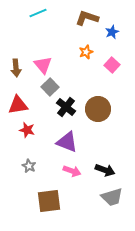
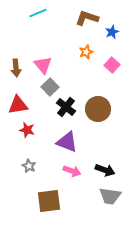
gray trapezoid: moved 2 px left, 1 px up; rotated 25 degrees clockwise
